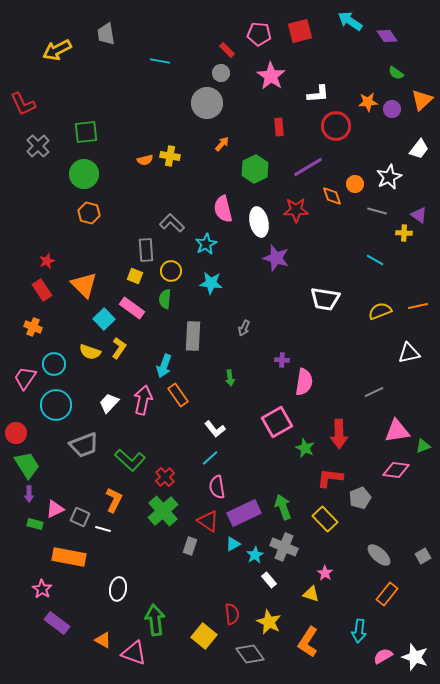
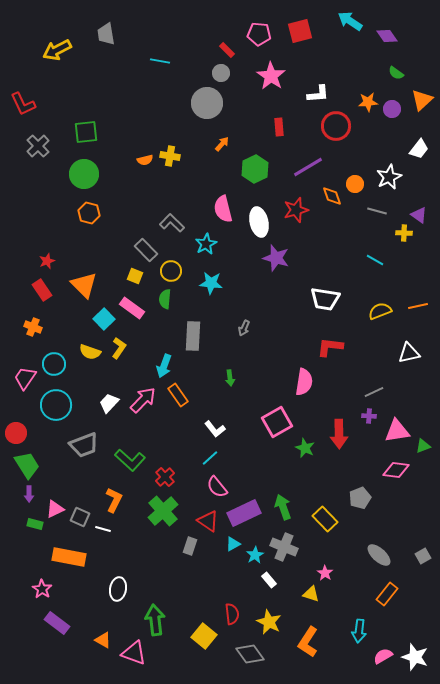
red star at (296, 210): rotated 15 degrees counterclockwise
gray rectangle at (146, 250): rotated 40 degrees counterclockwise
purple cross at (282, 360): moved 87 px right, 56 px down
pink arrow at (143, 400): rotated 32 degrees clockwise
red L-shape at (330, 478): moved 131 px up
pink semicircle at (217, 487): rotated 30 degrees counterclockwise
